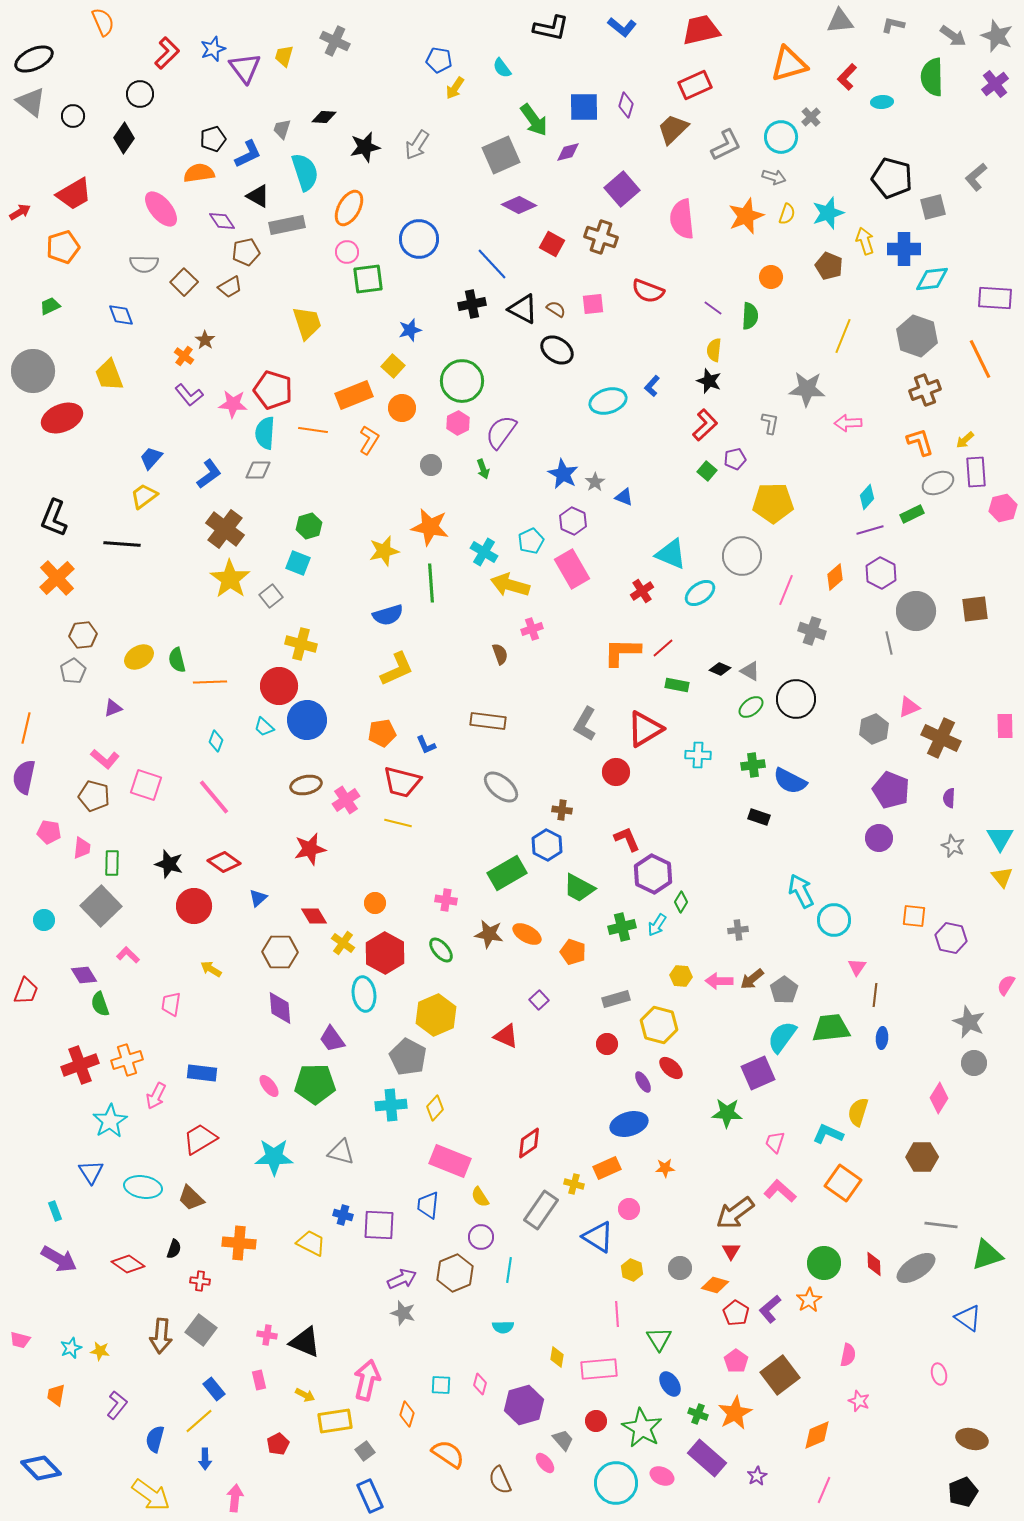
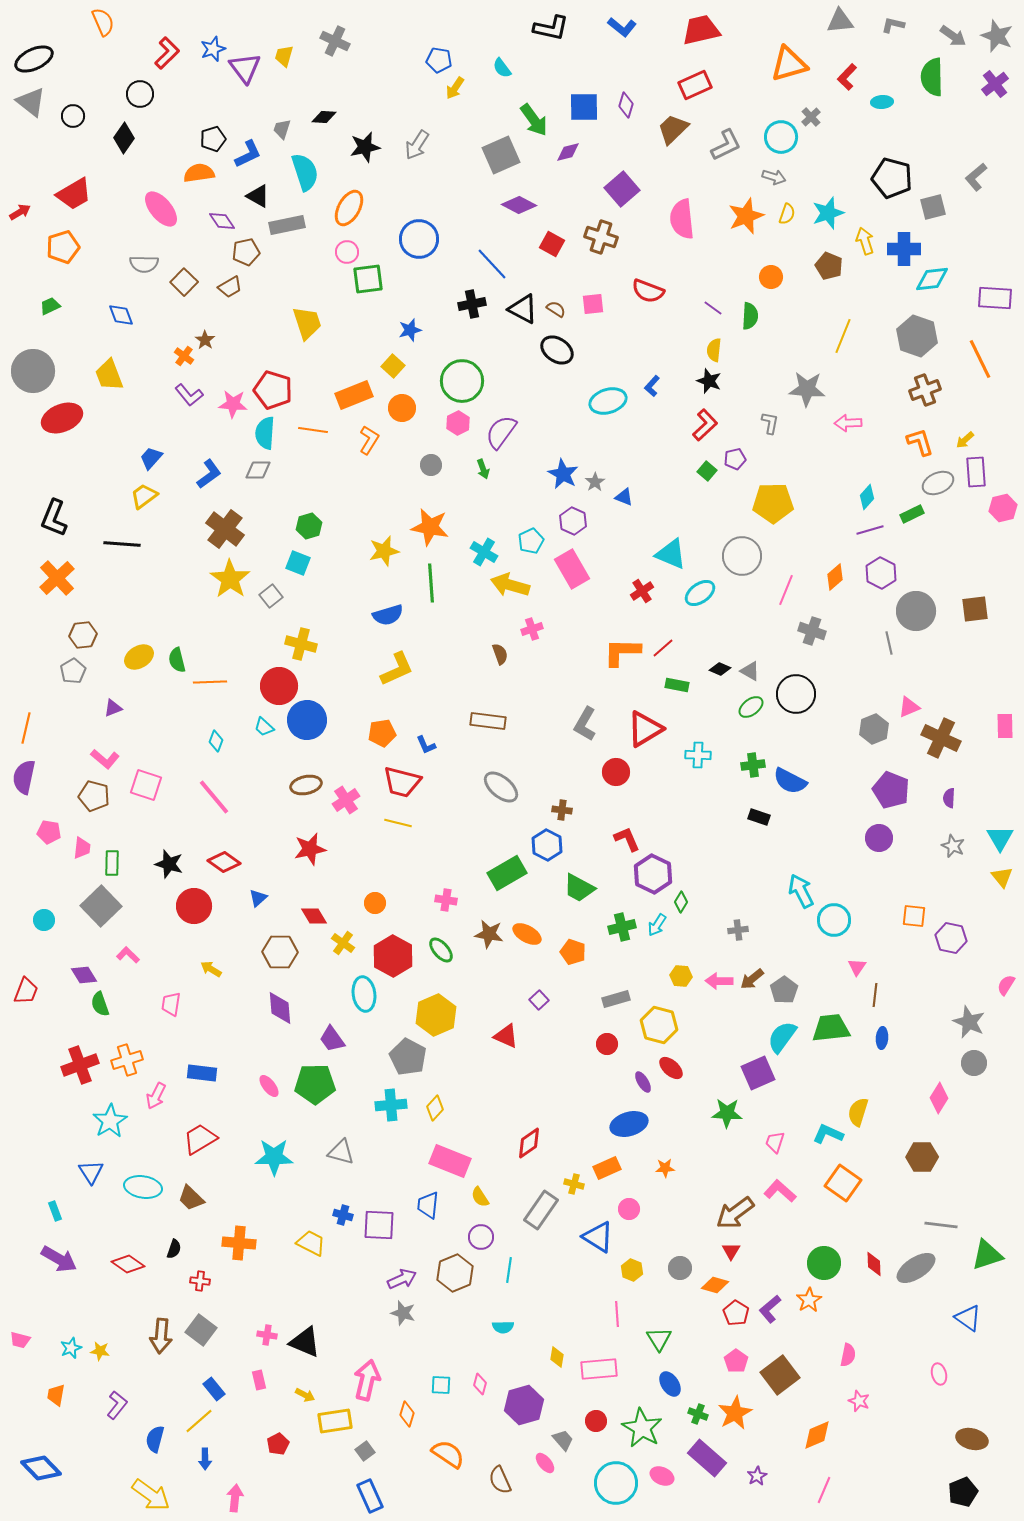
black circle at (796, 699): moved 5 px up
red hexagon at (385, 953): moved 8 px right, 3 px down
